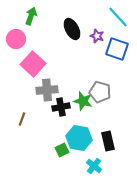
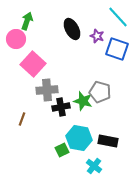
green arrow: moved 4 px left, 5 px down
black rectangle: rotated 66 degrees counterclockwise
